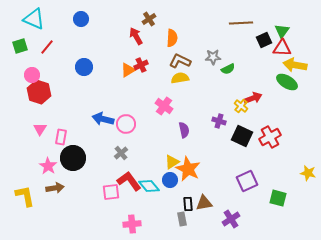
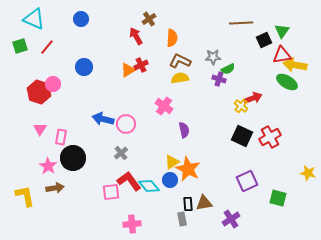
red triangle at (282, 48): moved 7 px down; rotated 12 degrees counterclockwise
pink circle at (32, 75): moved 21 px right, 9 px down
purple cross at (219, 121): moved 42 px up
